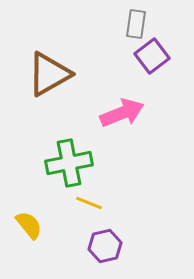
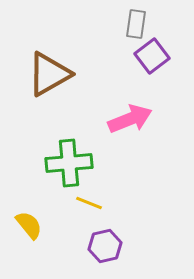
pink arrow: moved 8 px right, 6 px down
green cross: rotated 6 degrees clockwise
